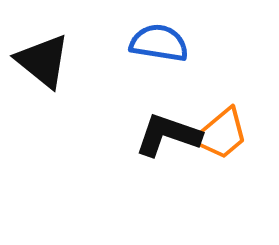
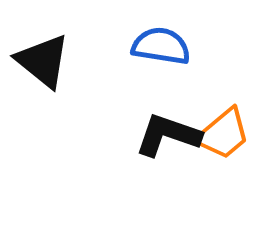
blue semicircle: moved 2 px right, 3 px down
orange trapezoid: moved 2 px right
